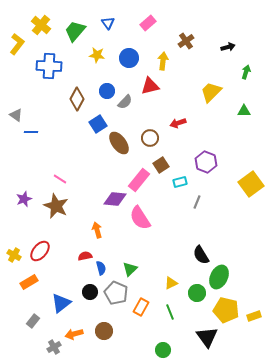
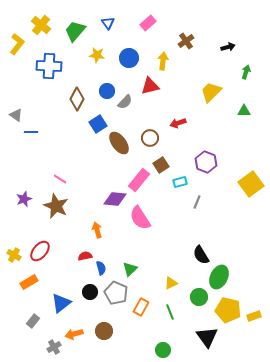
green circle at (197, 293): moved 2 px right, 4 px down
yellow pentagon at (226, 310): moved 2 px right
